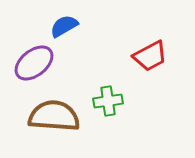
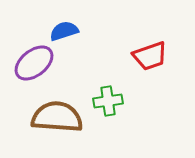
blue semicircle: moved 5 px down; rotated 12 degrees clockwise
red trapezoid: rotated 9 degrees clockwise
brown semicircle: moved 3 px right, 1 px down
